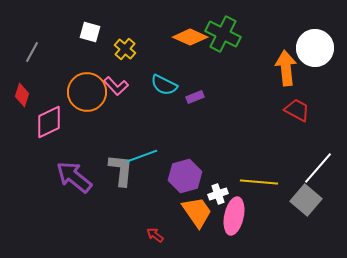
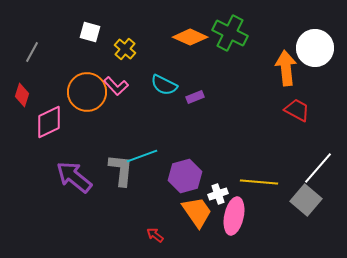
green cross: moved 7 px right, 1 px up
